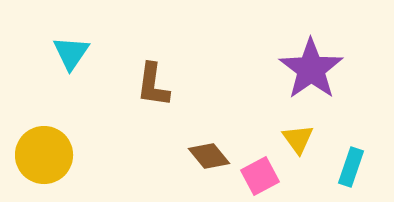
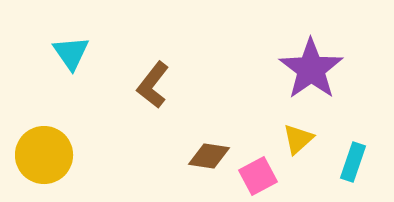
cyan triangle: rotated 9 degrees counterclockwise
brown L-shape: rotated 30 degrees clockwise
yellow triangle: rotated 24 degrees clockwise
brown diamond: rotated 42 degrees counterclockwise
cyan rectangle: moved 2 px right, 5 px up
pink square: moved 2 px left
